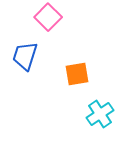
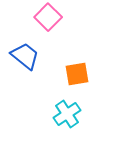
blue trapezoid: rotated 112 degrees clockwise
cyan cross: moved 33 px left
